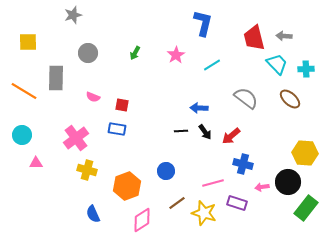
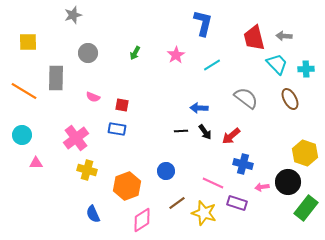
brown ellipse: rotated 20 degrees clockwise
yellow hexagon: rotated 15 degrees clockwise
pink line: rotated 40 degrees clockwise
